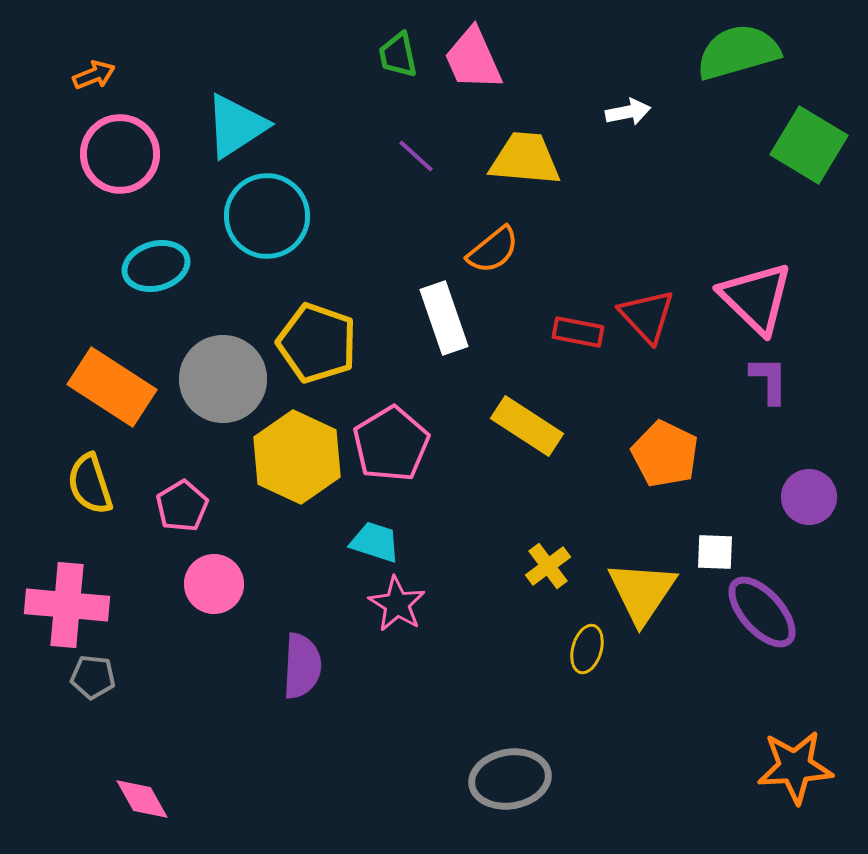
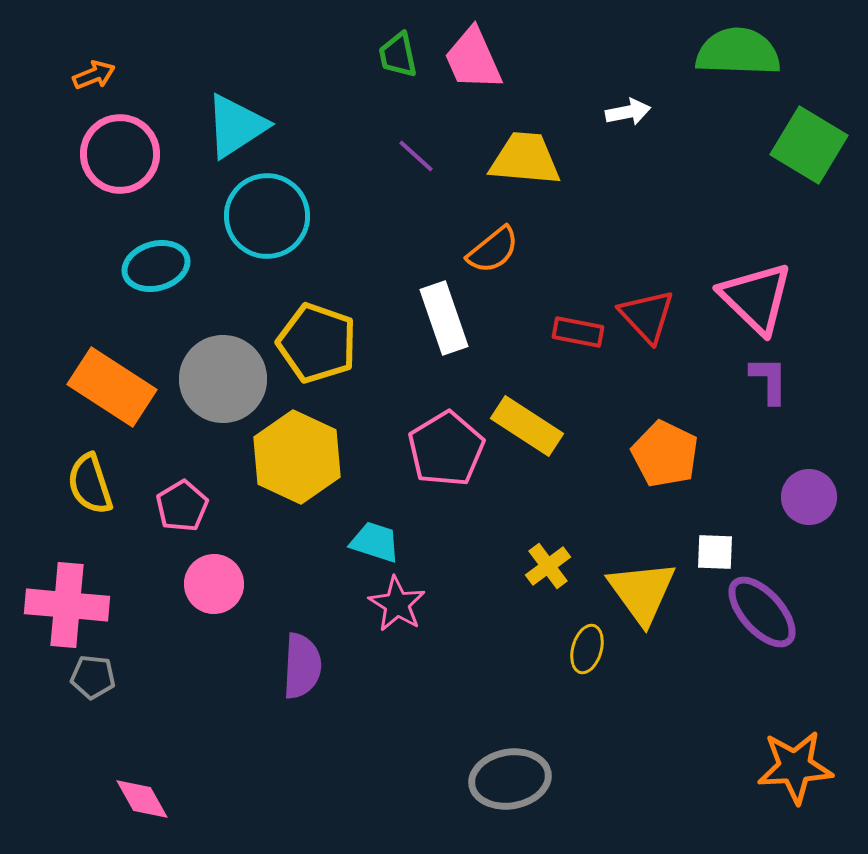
green semicircle at (738, 52): rotated 18 degrees clockwise
pink pentagon at (391, 444): moved 55 px right, 5 px down
yellow triangle at (642, 592): rotated 10 degrees counterclockwise
